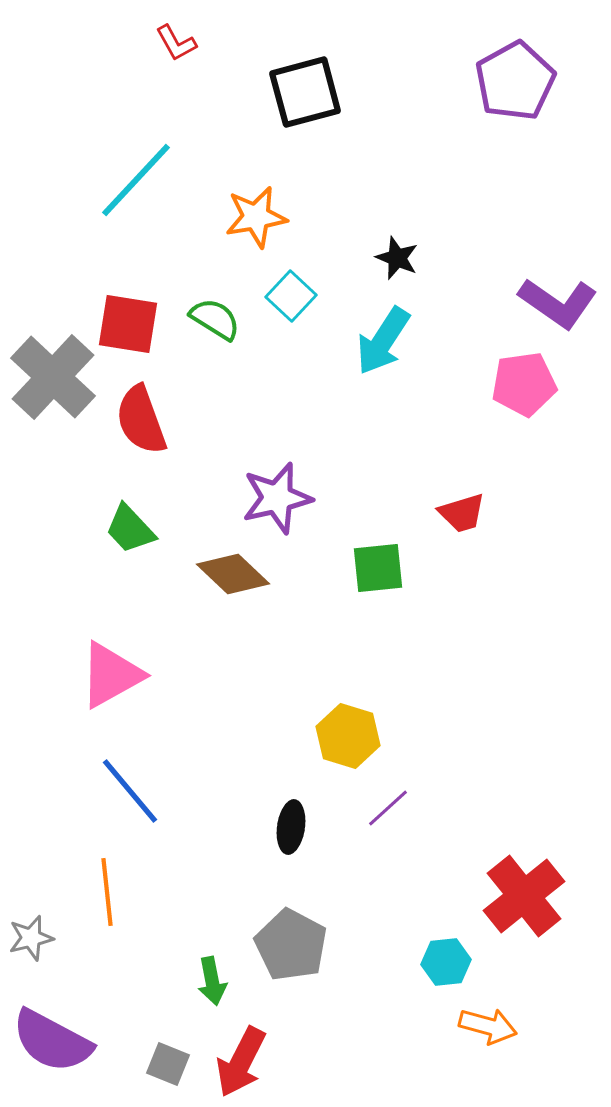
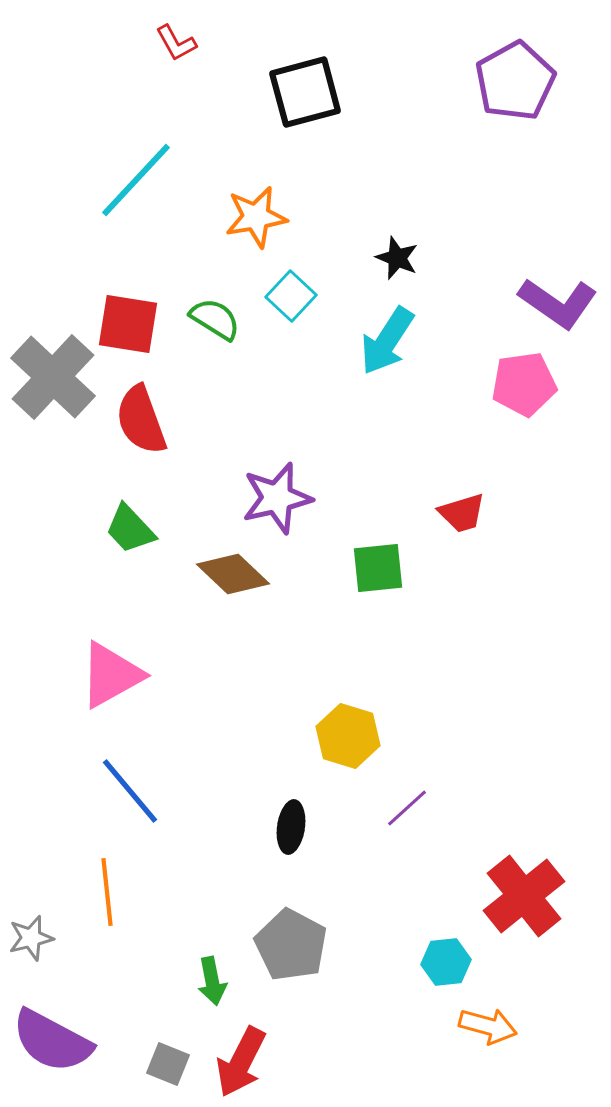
cyan arrow: moved 4 px right
purple line: moved 19 px right
